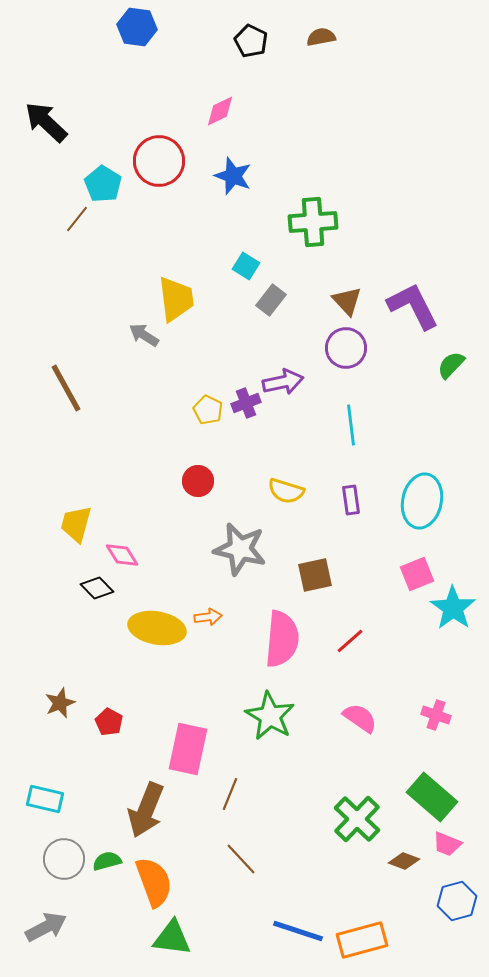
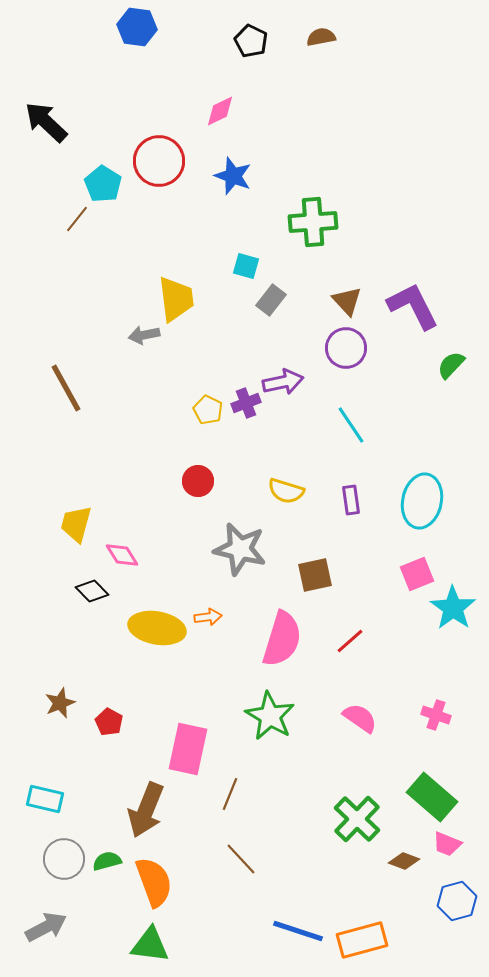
cyan square at (246, 266): rotated 16 degrees counterclockwise
gray arrow at (144, 335): rotated 44 degrees counterclockwise
cyan line at (351, 425): rotated 27 degrees counterclockwise
black diamond at (97, 588): moved 5 px left, 3 px down
pink semicircle at (282, 639): rotated 12 degrees clockwise
green triangle at (172, 938): moved 22 px left, 7 px down
